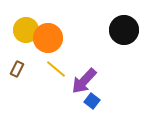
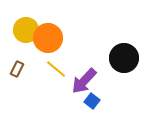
black circle: moved 28 px down
